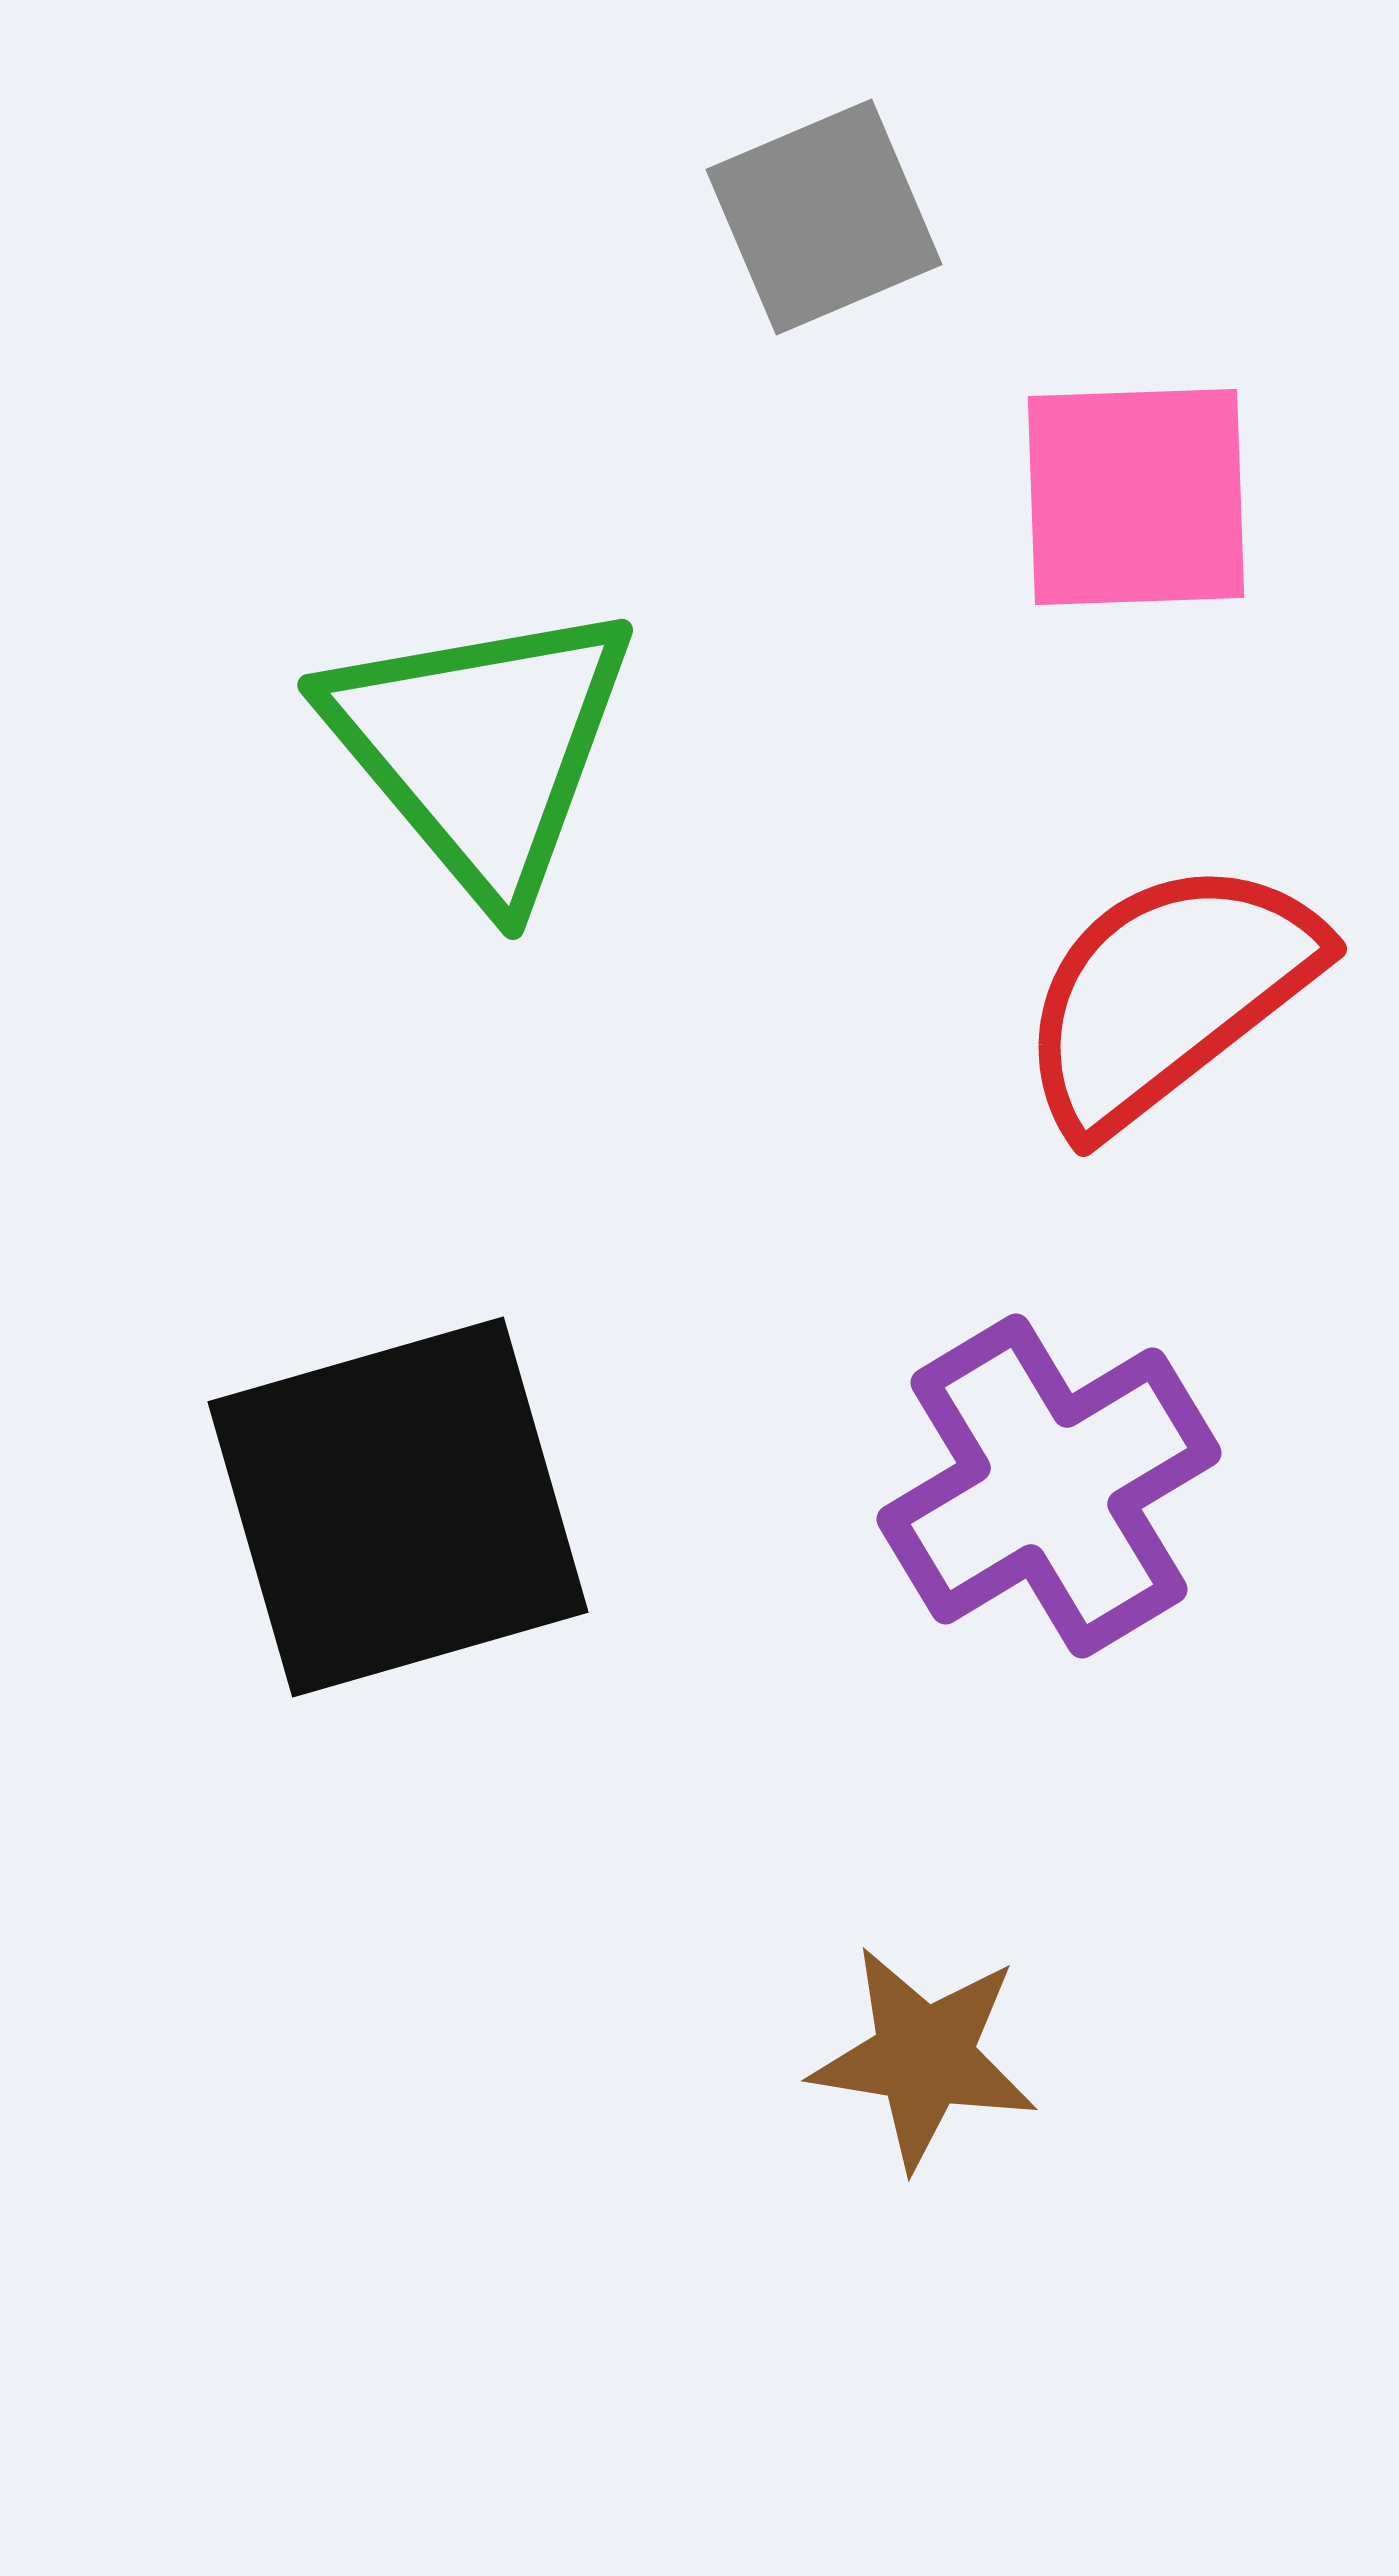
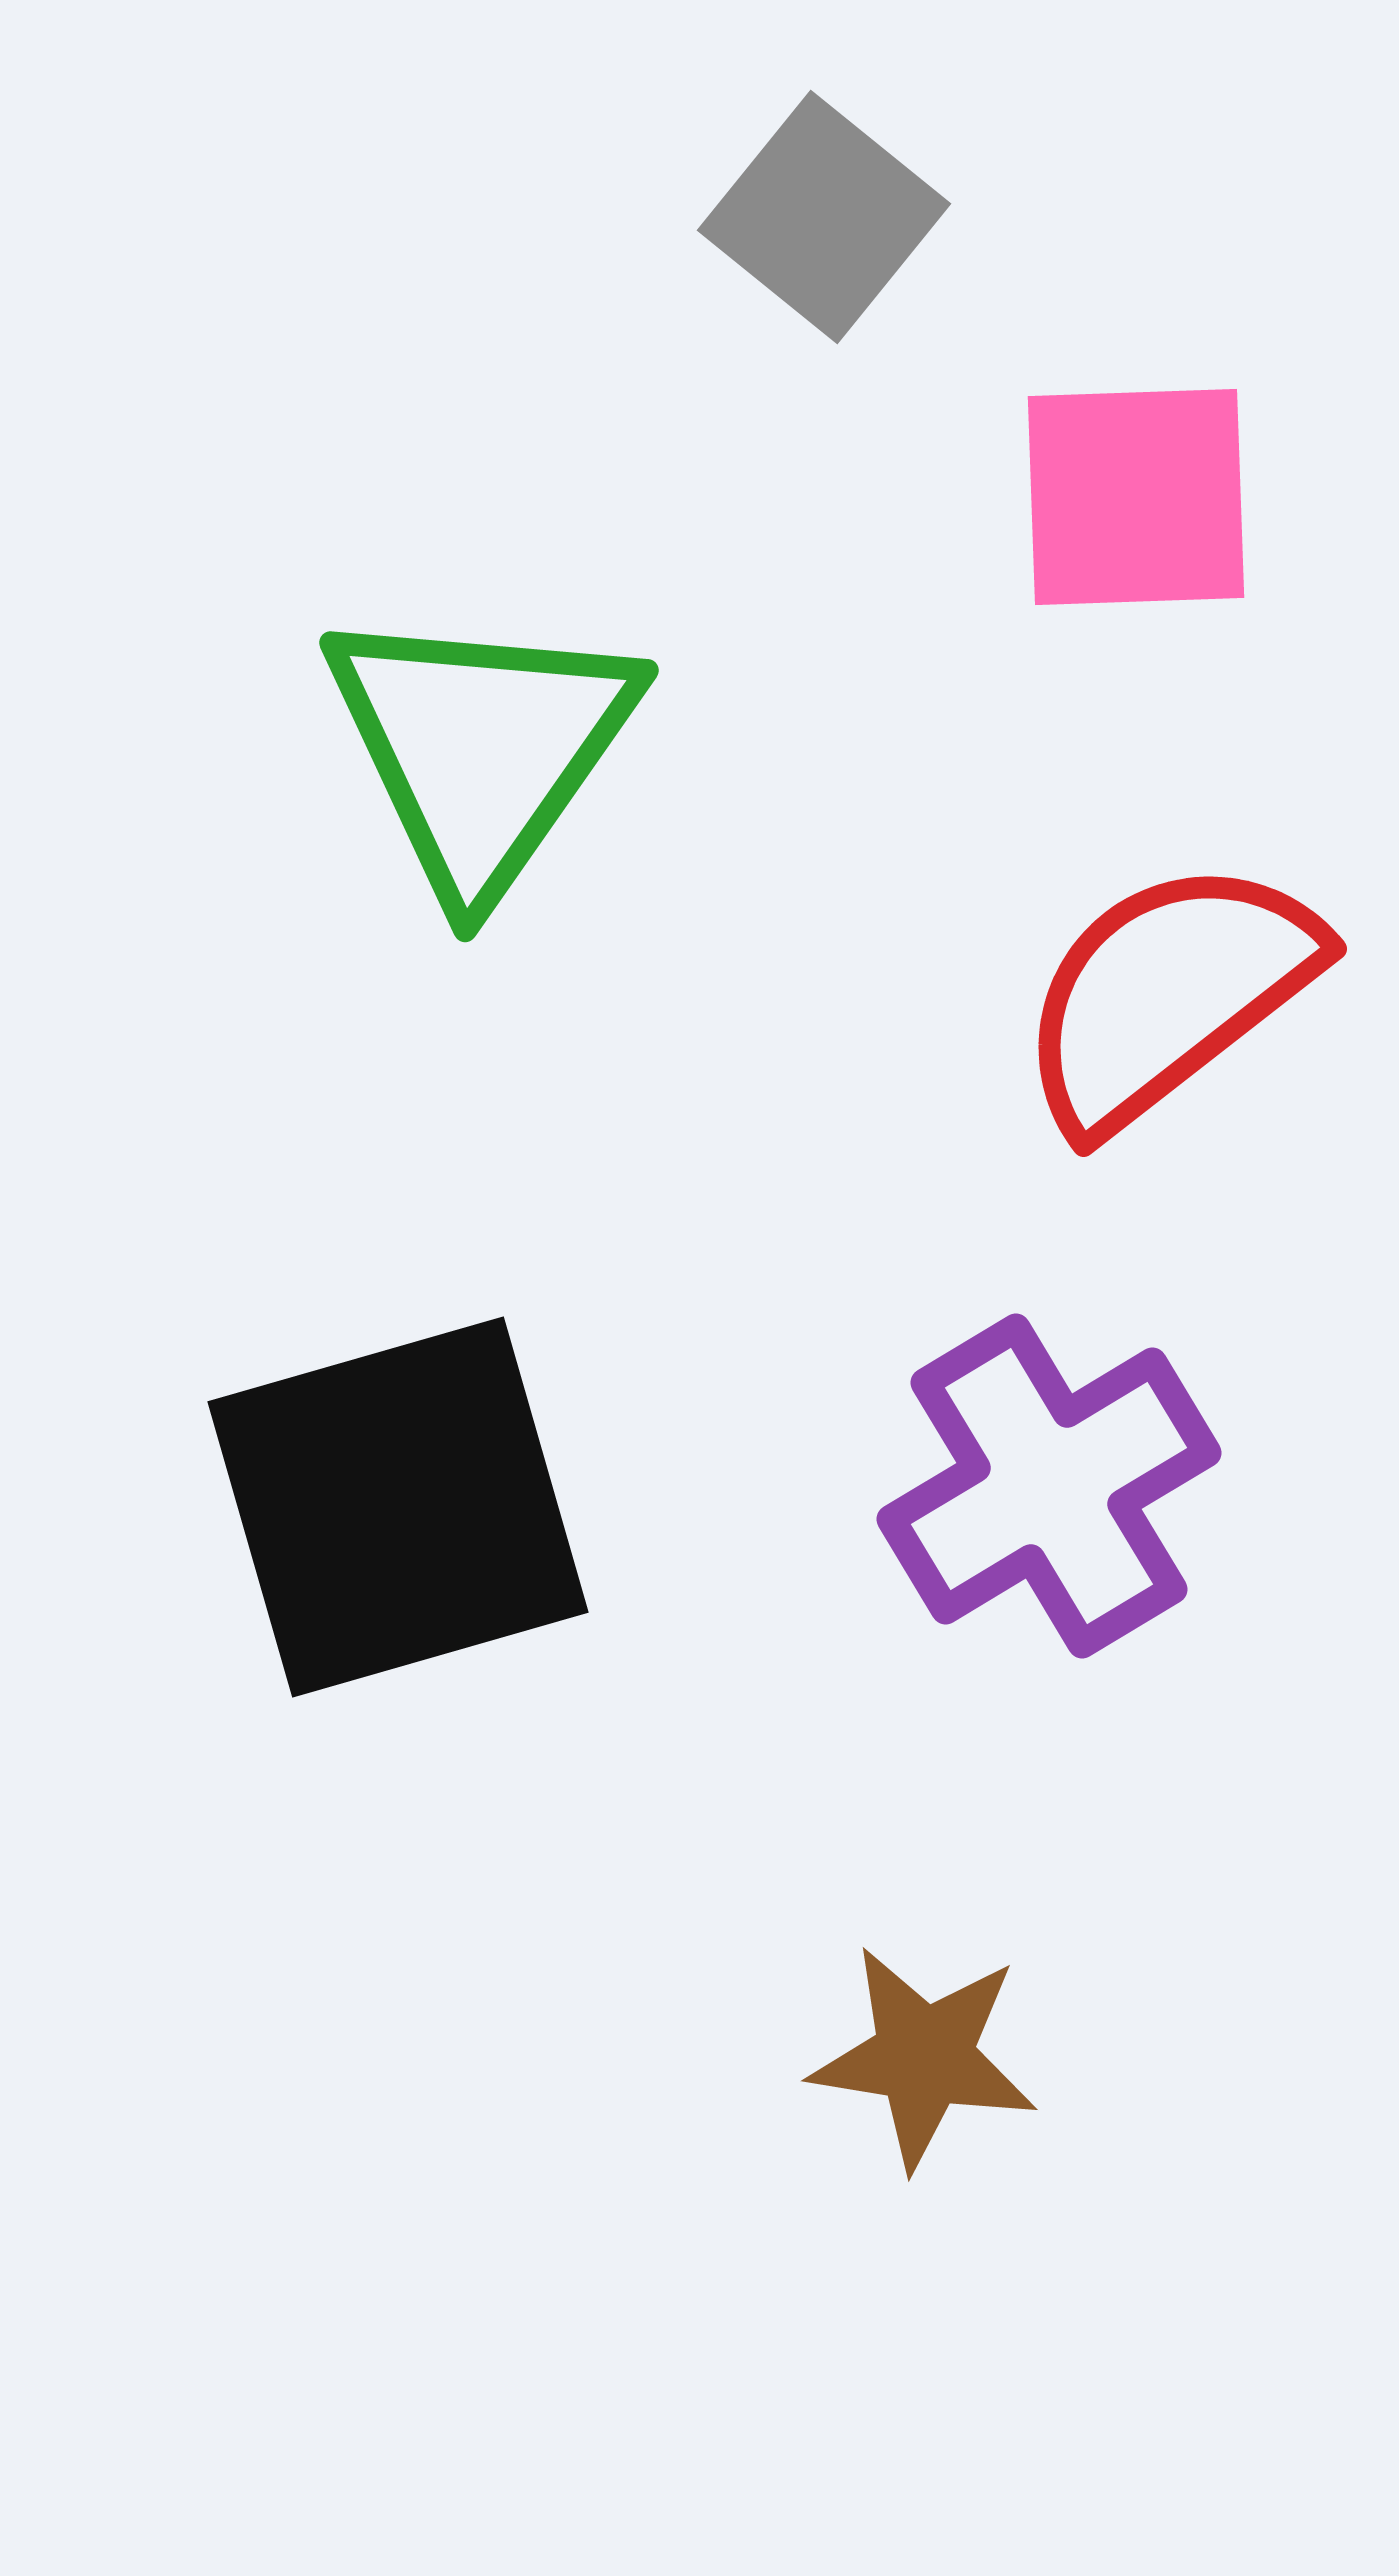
gray square: rotated 28 degrees counterclockwise
green triangle: rotated 15 degrees clockwise
